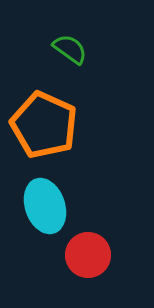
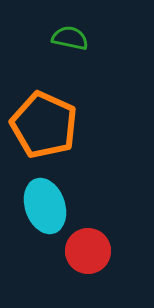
green semicircle: moved 11 px up; rotated 24 degrees counterclockwise
red circle: moved 4 px up
